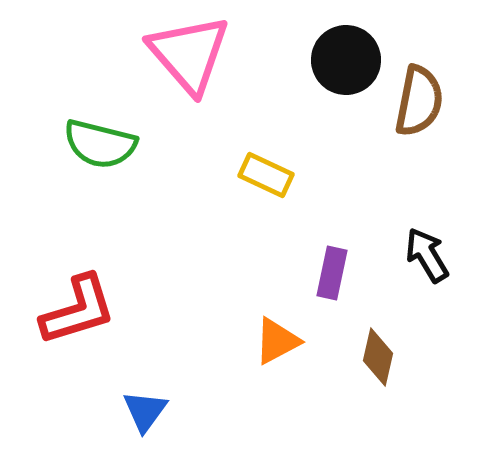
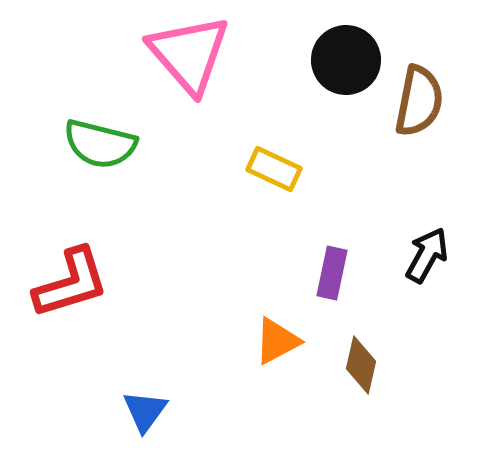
yellow rectangle: moved 8 px right, 6 px up
black arrow: rotated 60 degrees clockwise
red L-shape: moved 7 px left, 27 px up
brown diamond: moved 17 px left, 8 px down
